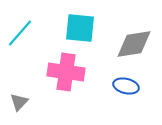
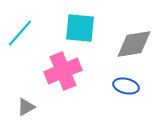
pink cross: moved 3 px left, 1 px up; rotated 30 degrees counterclockwise
gray triangle: moved 7 px right, 5 px down; rotated 18 degrees clockwise
